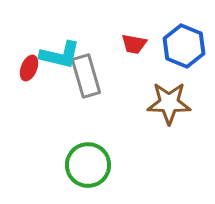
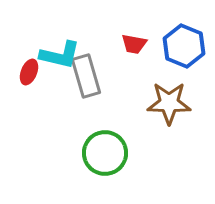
red ellipse: moved 4 px down
green circle: moved 17 px right, 12 px up
